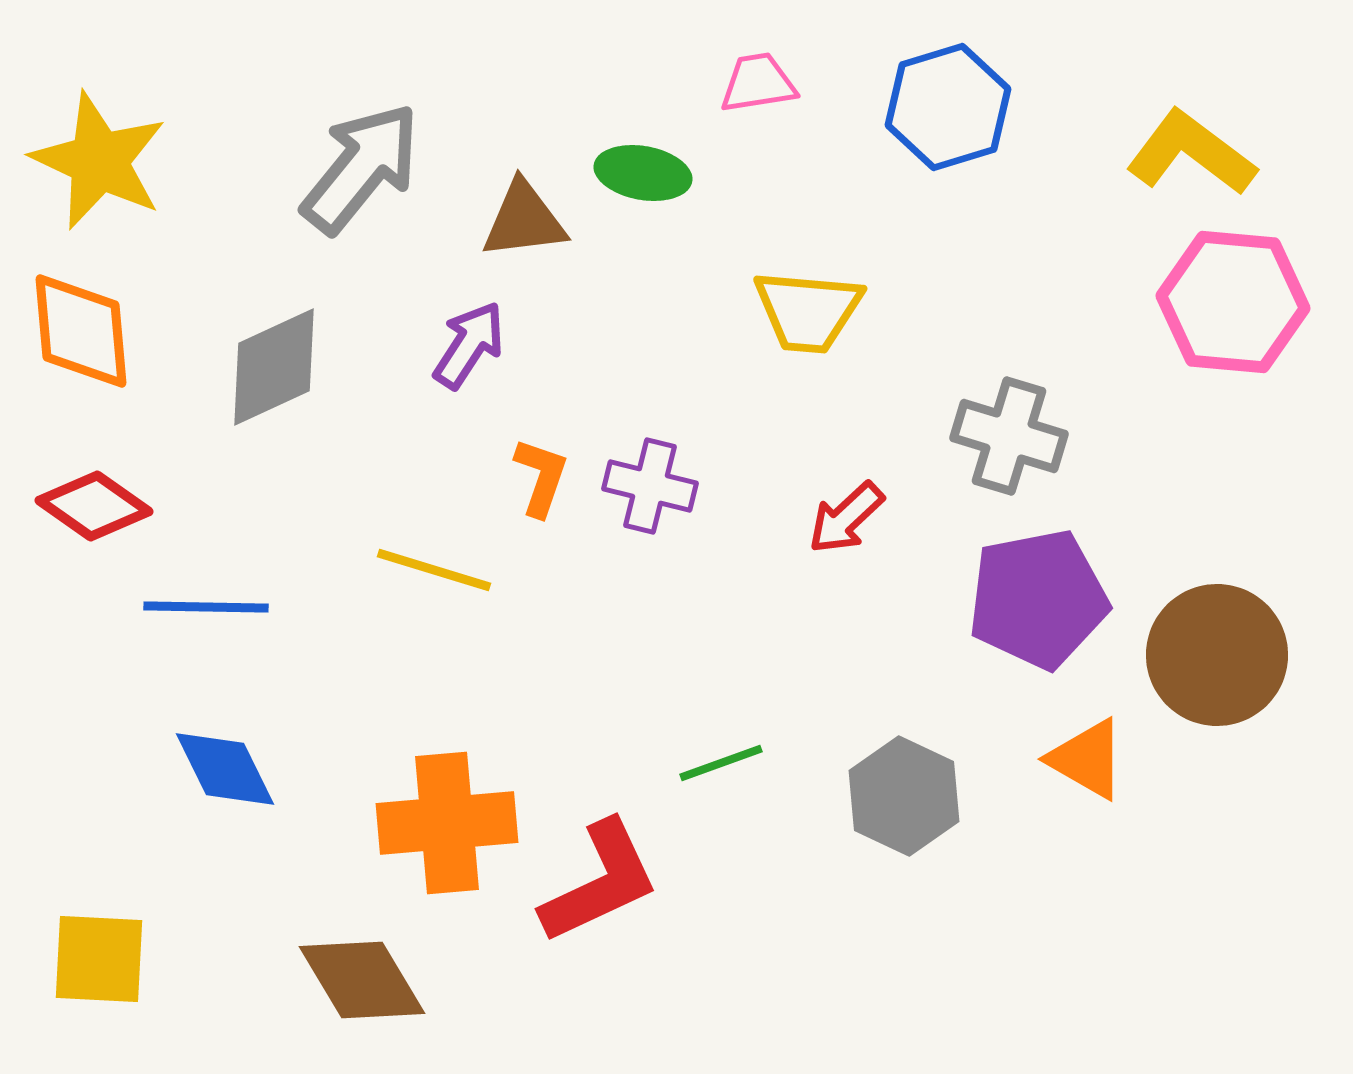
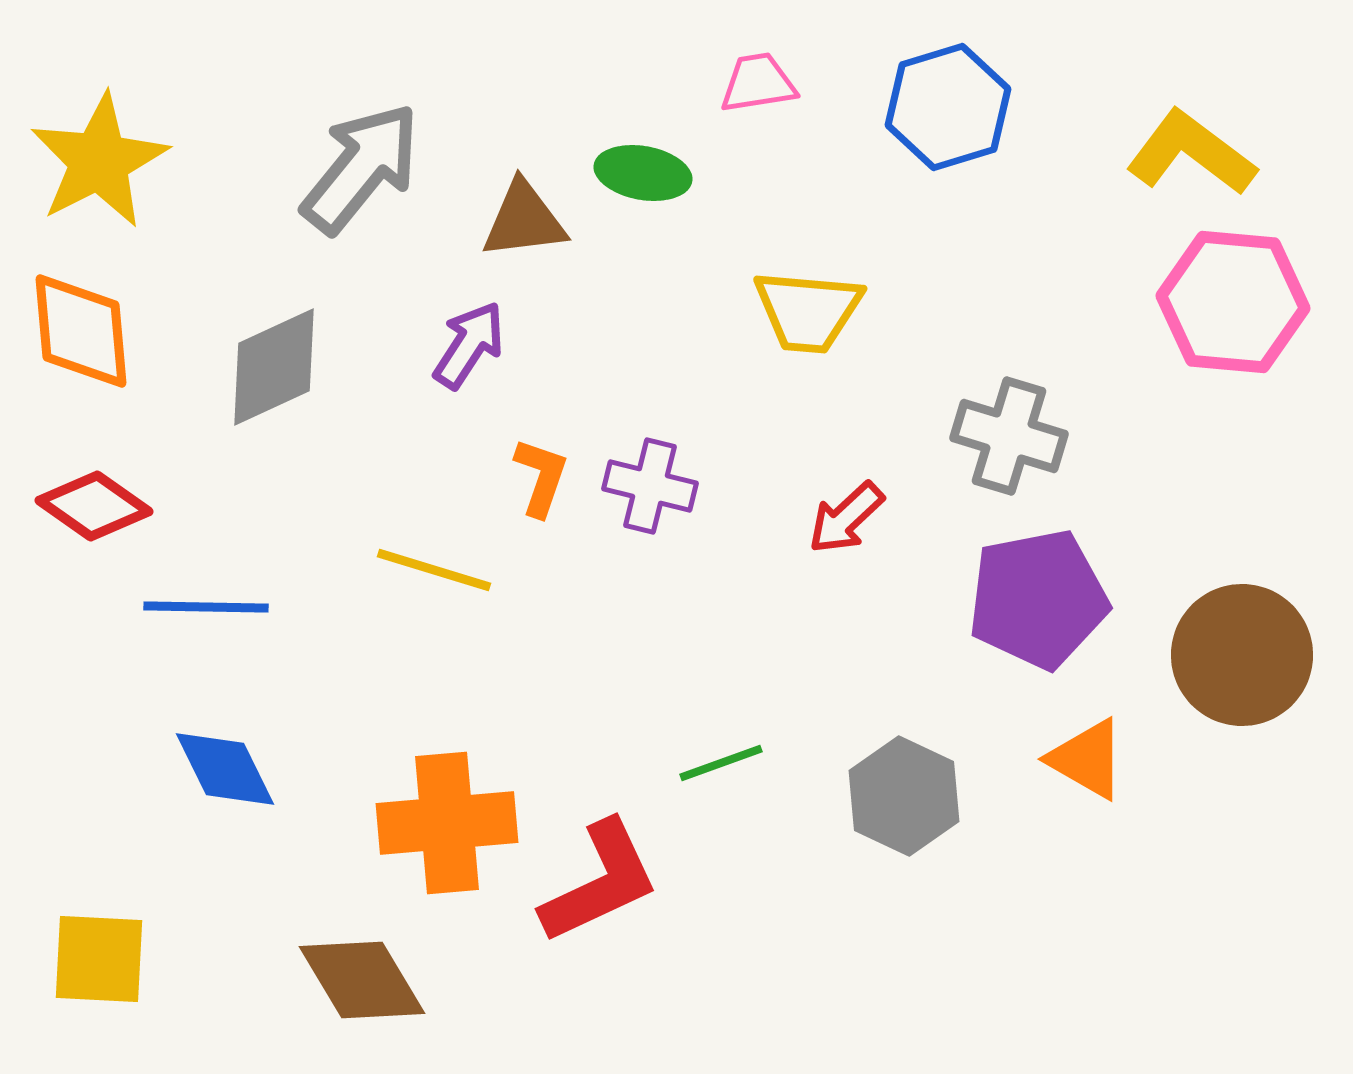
yellow star: rotated 20 degrees clockwise
brown circle: moved 25 px right
